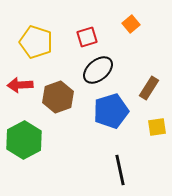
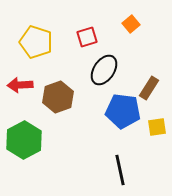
black ellipse: moved 6 px right; rotated 16 degrees counterclockwise
blue pentagon: moved 12 px right; rotated 24 degrees clockwise
